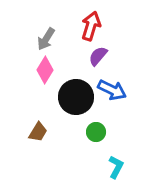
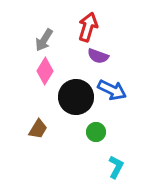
red arrow: moved 3 px left, 1 px down
gray arrow: moved 2 px left, 1 px down
purple semicircle: rotated 110 degrees counterclockwise
pink diamond: moved 1 px down
brown trapezoid: moved 3 px up
